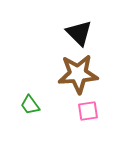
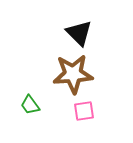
brown star: moved 5 px left
pink square: moved 4 px left
